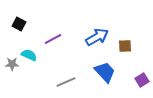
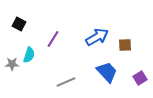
purple line: rotated 30 degrees counterclockwise
brown square: moved 1 px up
cyan semicircle: rotated 84 degrees clockwise
blue trapezoid: moved 2 px right
purple square: moved 2 px left, 2 px up
